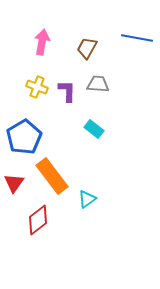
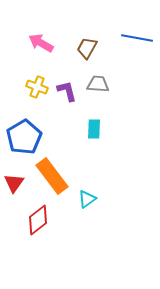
pink arrow: moved 1 px left, 1 px down; rotated 70 degrees counterclockwise
purple L-shape: rotated 15 degrees counterclockwise
cyan rectangle: rotated 54 degrees clockwise
